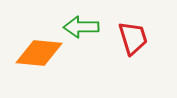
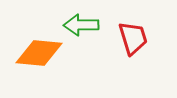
green arrow: moved 2 px up
